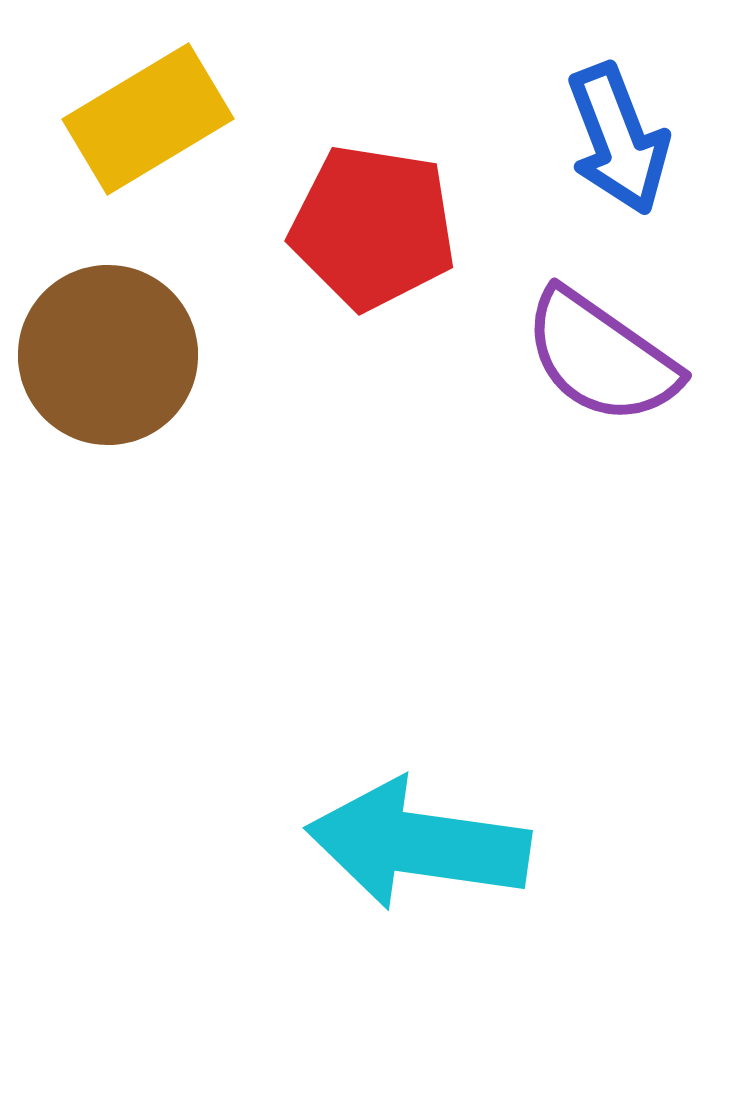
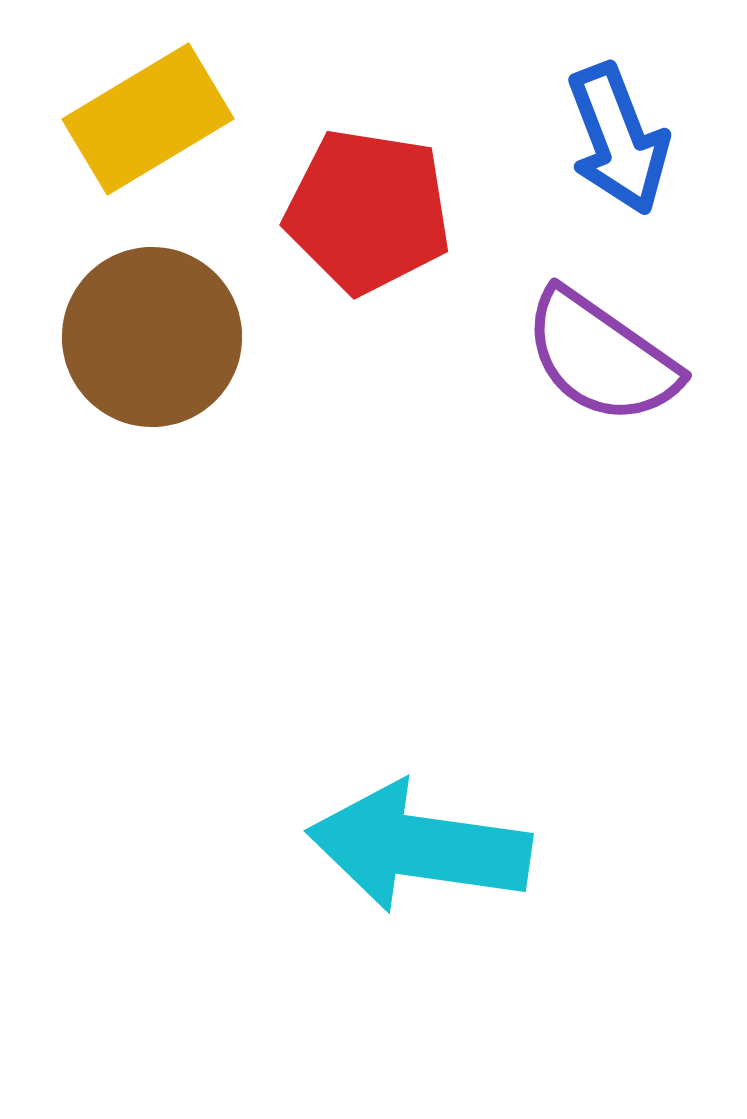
red pentagon: moved 5 px left, 16 px up
brown circle: moved 44 px right, 18 px up
cyan arrow: moved 1 px right, 3 px down
